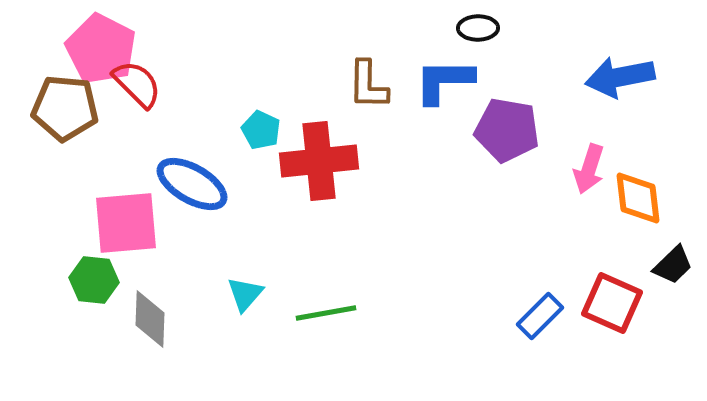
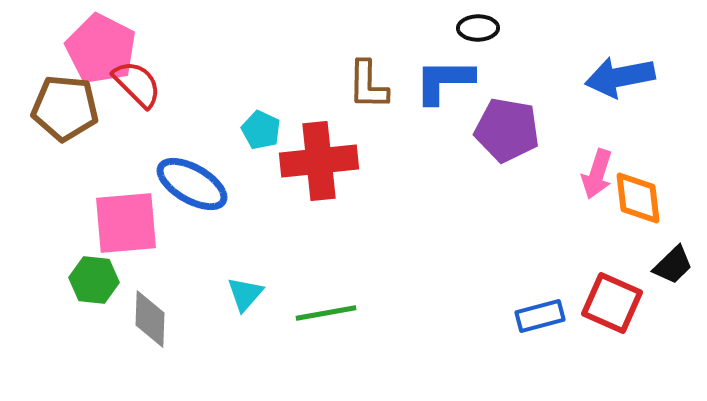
pink arrow: moved 8 px right, 5 px down
blue rectangle: rotated 30 degrees clockwise
